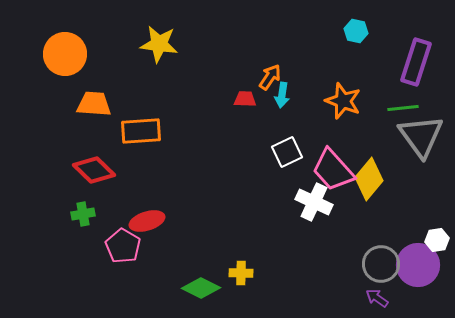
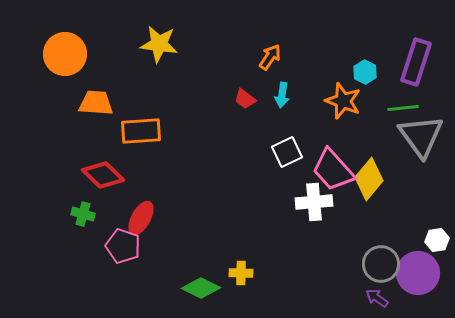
cyan hexagon: moved 9 px right, 41 px down; rotated 15 degrees clockwise
orange arrow: moved 20 px up
red trapezoid: rotated 145 degrees counterclockwise
orange trapezoid: moved 2 px right, 1 px up
red diamond: moved 9 px right, 5 px down
white cross: rotated 30 degrees counterclockwise
green cross: rotated 25 degrees clockwise
red ellipse: moved 6 px left, 3 px up; rotated 44 degrees counterclockwise
pink pentagon: rotated 12 degrees counterclockwise
purple circle: moved 8 px down
